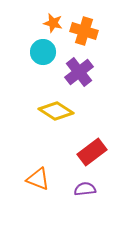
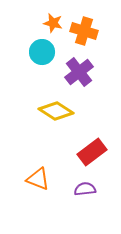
cyan circle: moved 1 px left
